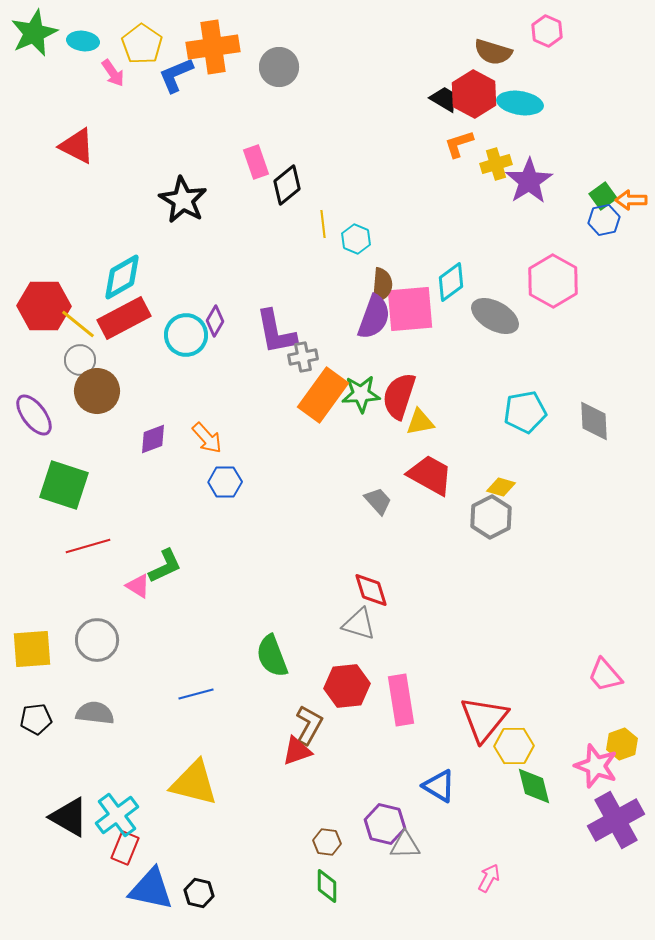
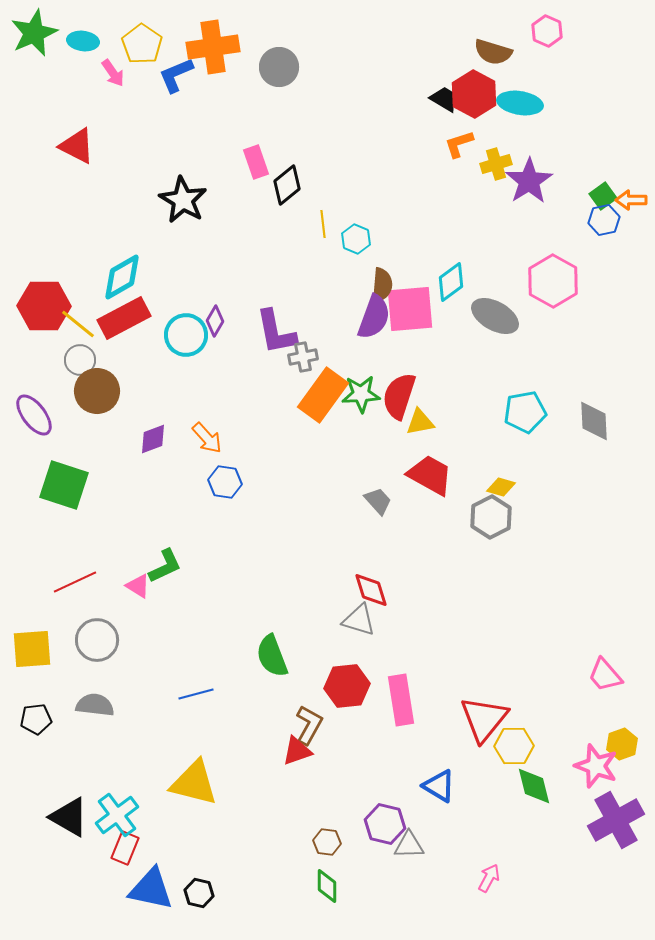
blue hexagon at (225, 482): rotated 8 degrees clockwise
red line at (88, 546): moved 13 px left, 36 px down; rotated 9 degrees counterclockwise
gray triangle at (359, 624): moved 4 px up
gray semicircle at (95, 713): moved 8 px up
gray triangle at (405, 845): moved 4 px right
